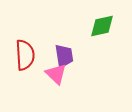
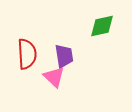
red semicircle: moved 2 px right, 1 px up
pink triangle: moved 2 px left, 3 px down
